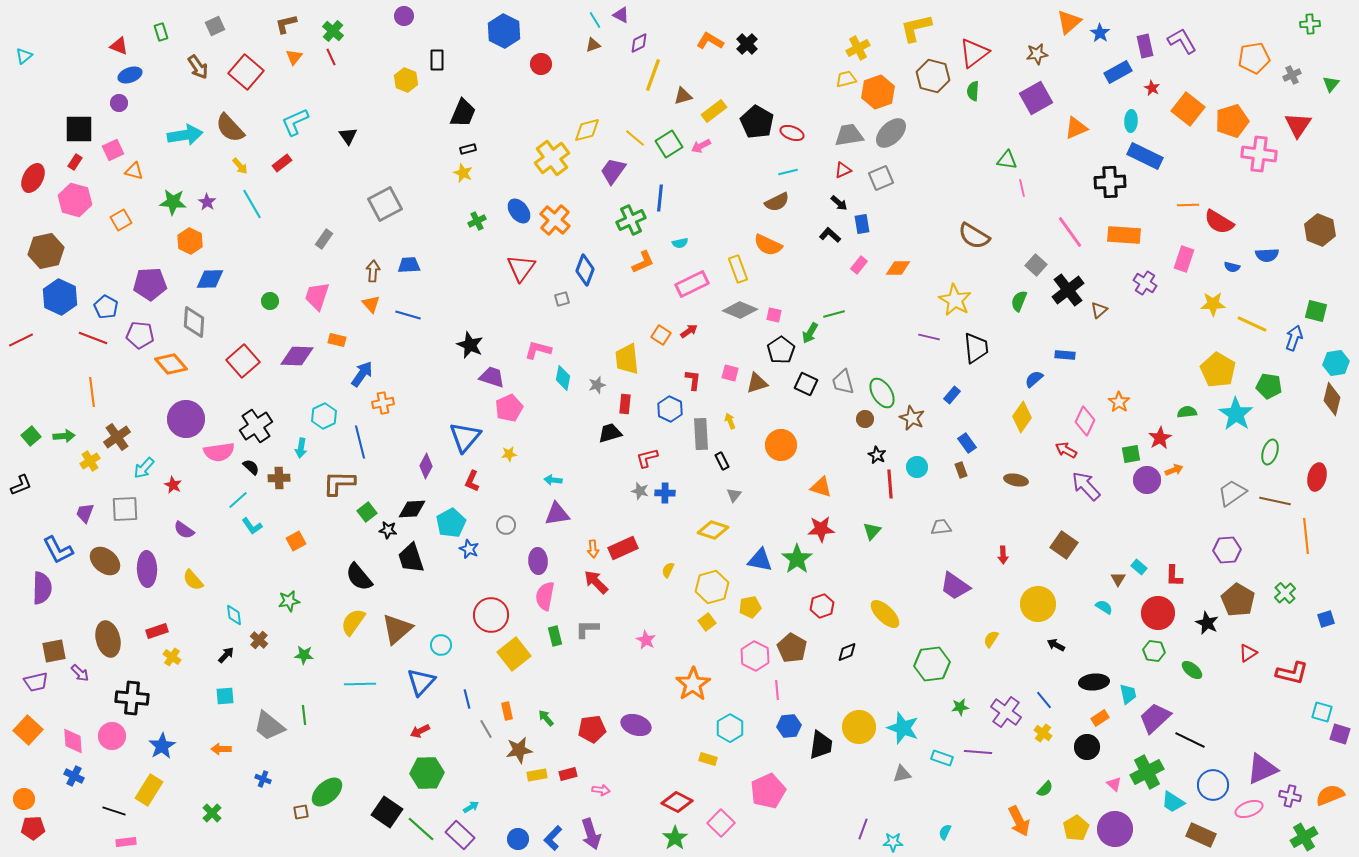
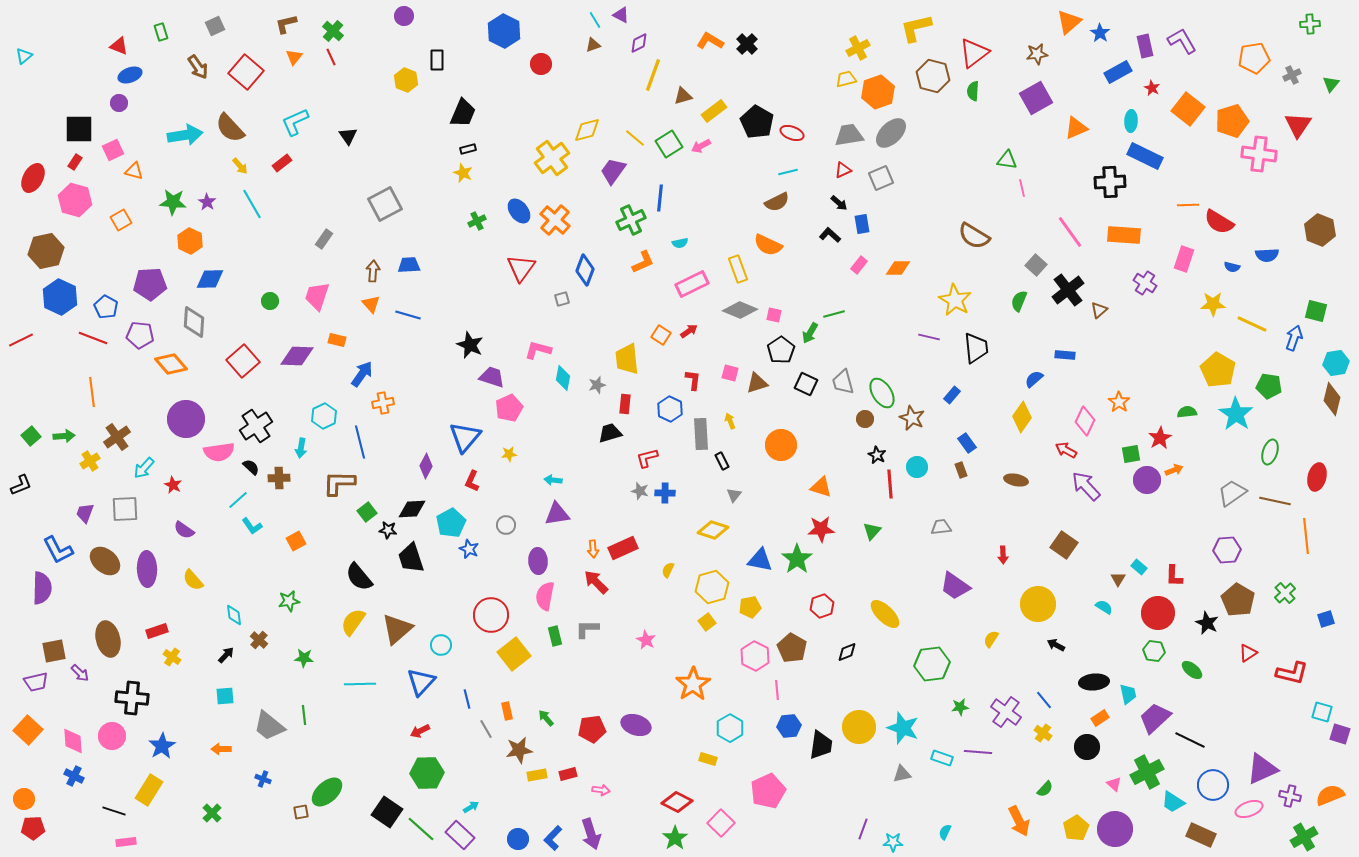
green star at (304, 655): moved 3 px down
